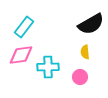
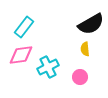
yellow semicircle: moved 3 px up
cyan cross: rotated 25 degrees counterclockwise
